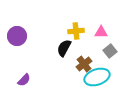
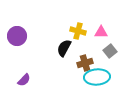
yellow cross: moved 2 px right; rotated 21 degrees clockwise
brown cross: moved 1 px right, 1 px up; rotated 21 degrees clockwise
cyan ellipse: rotated 15 degrees clockwise
